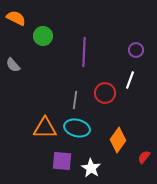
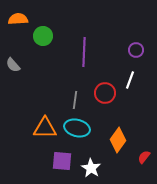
orange semicircle: moved 2 px right, 1 px down; rotated 30 degrees counterclockwise
